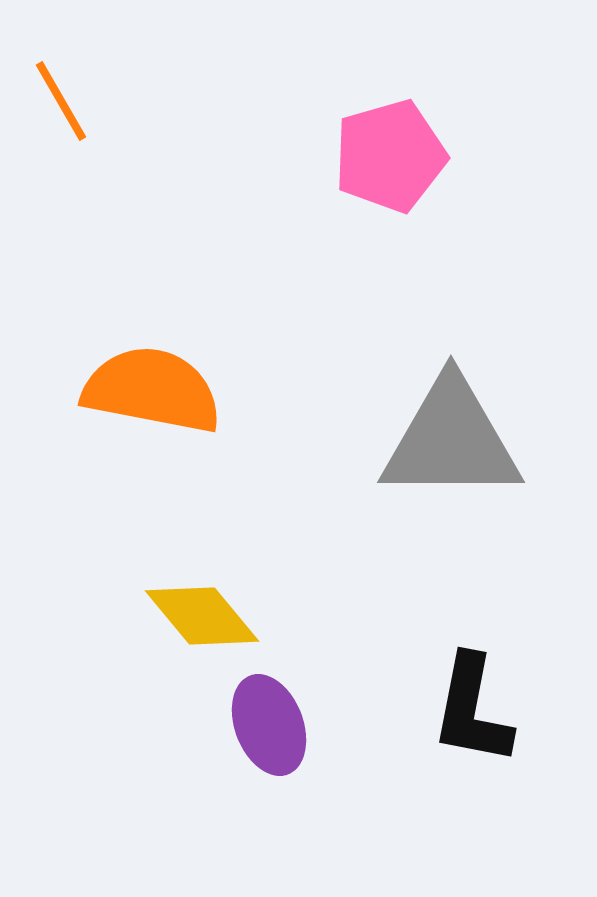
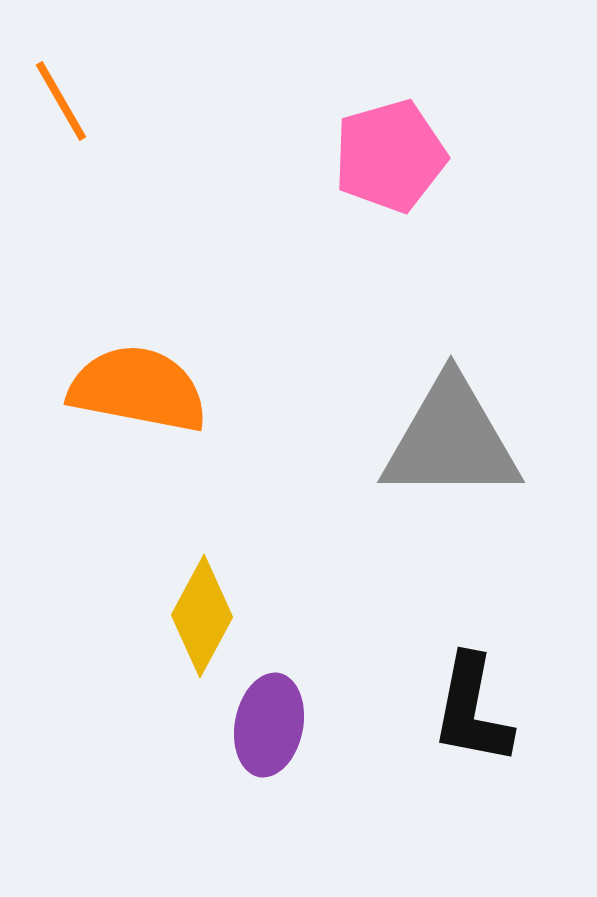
orange semicircle: moved 14 px left, 1 px up
yellow diamond: rotated 68 degrees clockwise
purple ellipse: rotated 32 degrees clockwise
